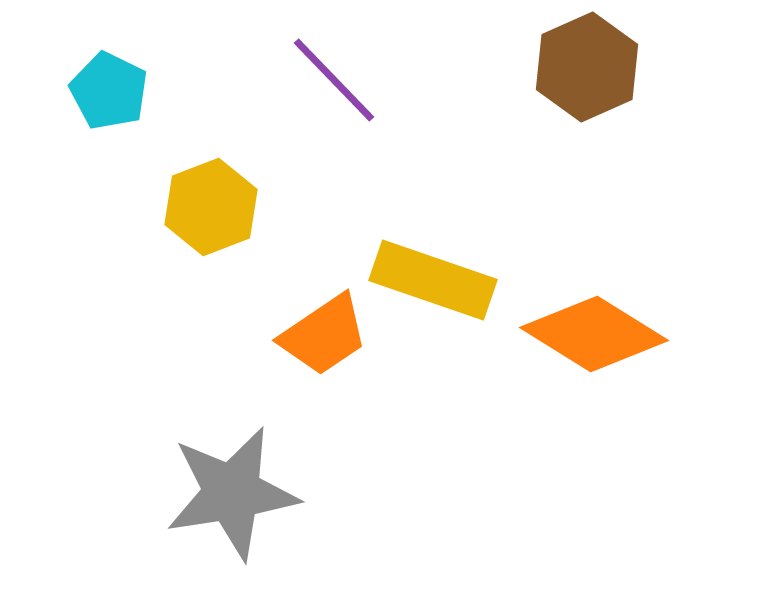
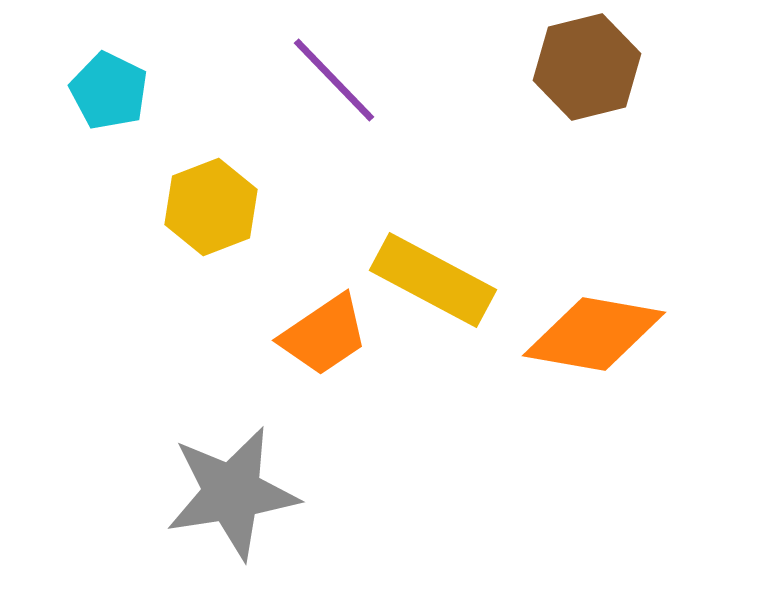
brown hexagon: rotated 10 degrees clockwise
yellow rectangle: rotated 9 degrees clockwise
orange diamond: rotated 22 degrees counterclockwise
